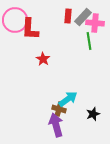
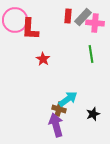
green line: moved 2 px right, 13 px down
